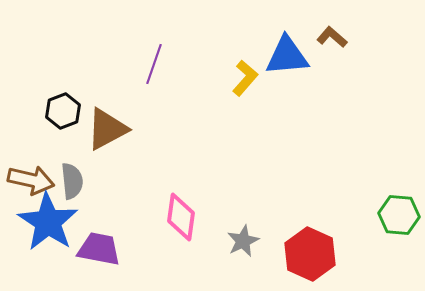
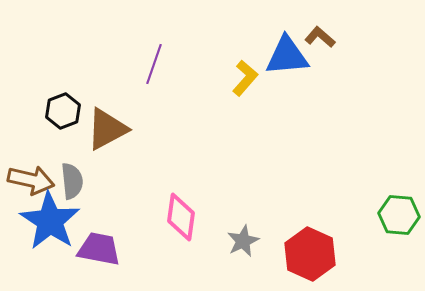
brown L-shape: moved 12 px left
blue star: moved 2 px right, 1 px up
